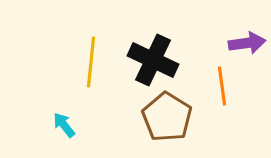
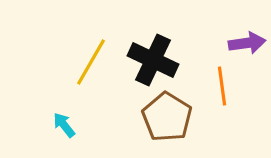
yellow line: rotated 24 degrees clockwise
